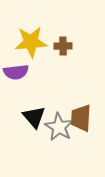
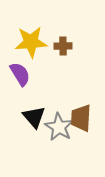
purple semicircle: moved 4 px right, 2 px down; rotated 115 degrees counterclockwise
